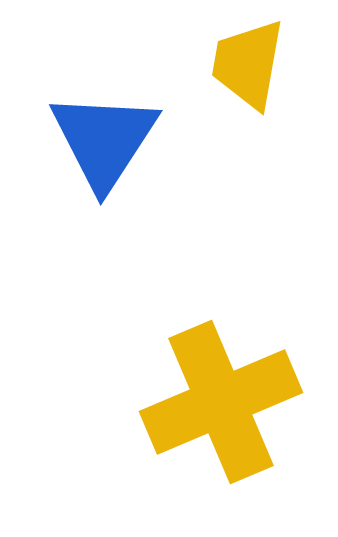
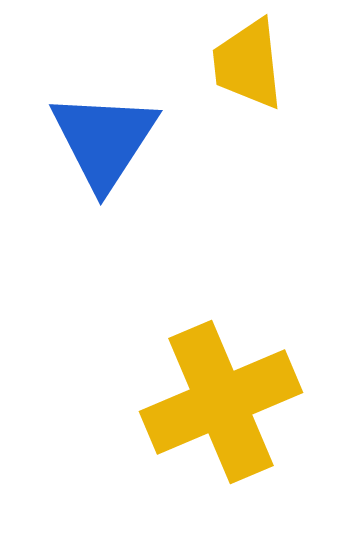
yellow trapezoid: rotated 16 degrees counterclockwise
